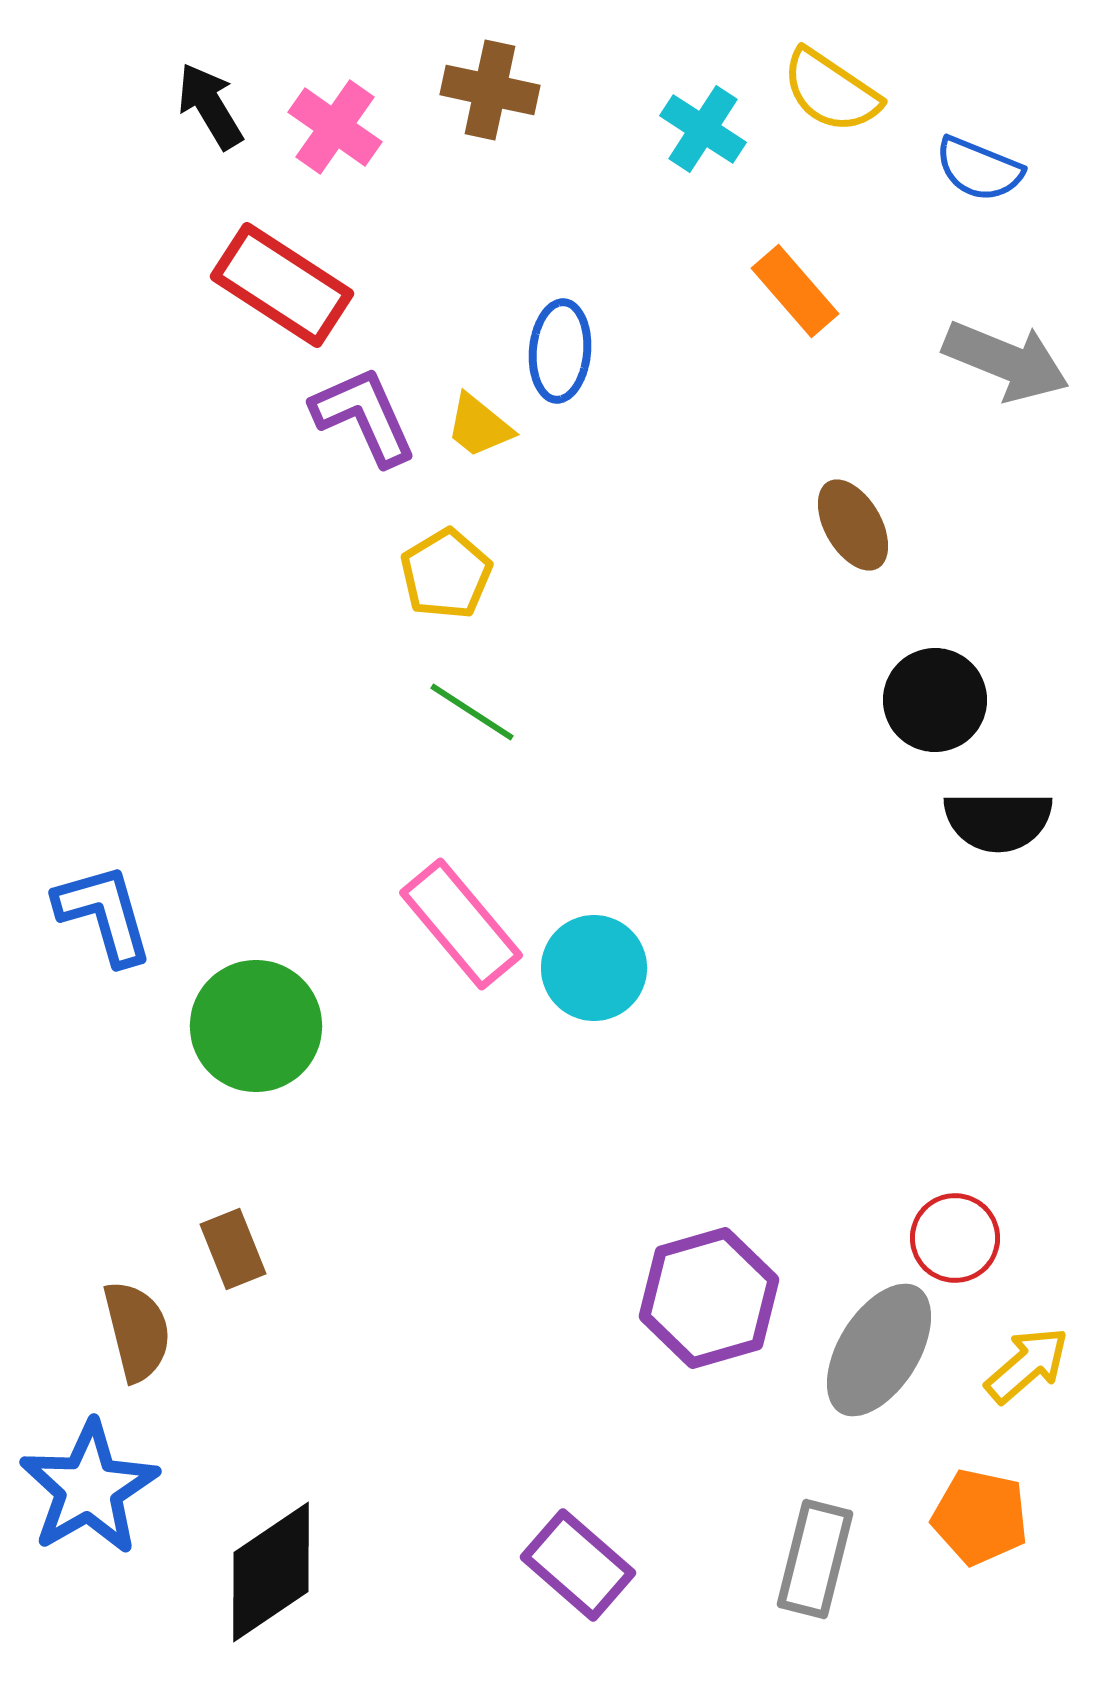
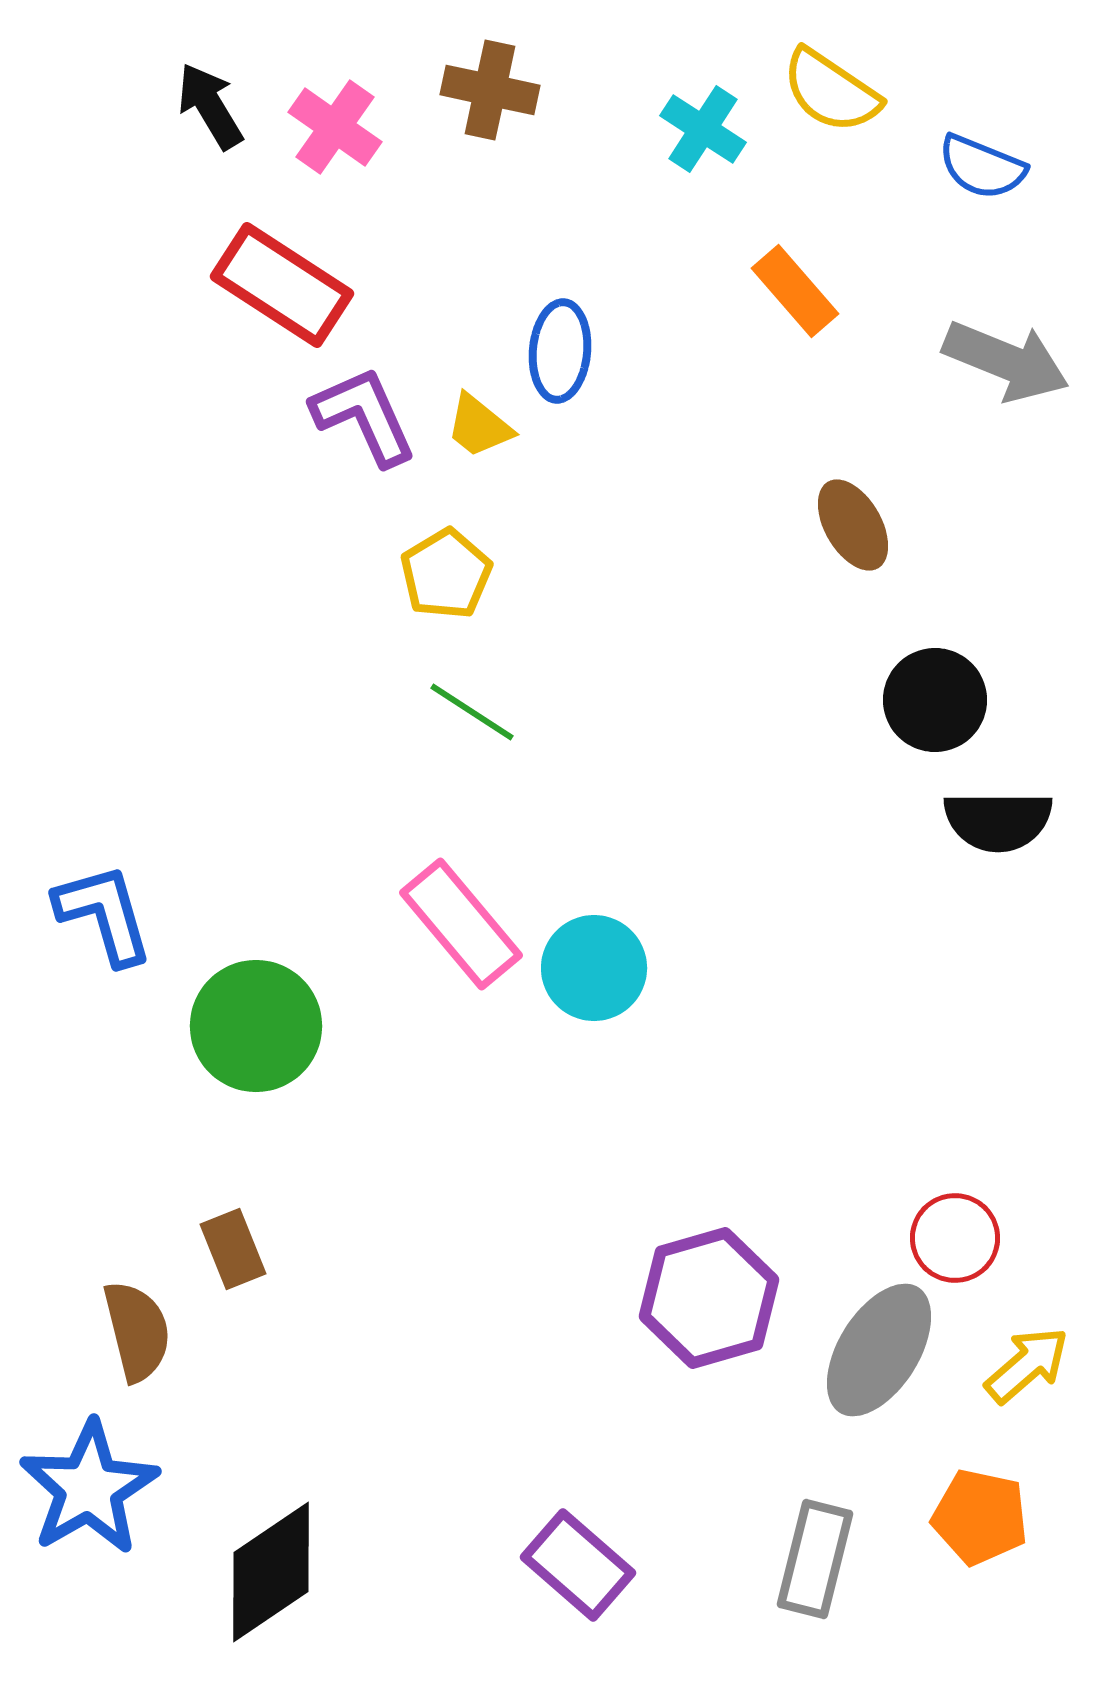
blue semicircle: moved 3 px right, 2 px up
